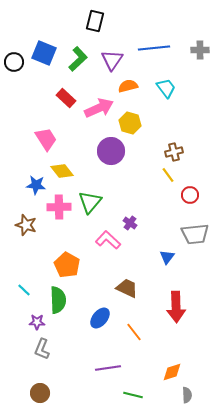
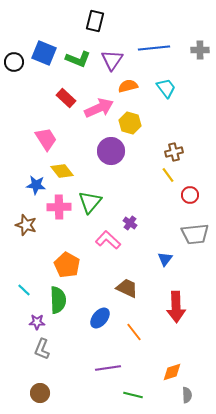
green L-shape: rotated 65 degrees clockwise
blue triangle: moved 2 px left, 2 px down
